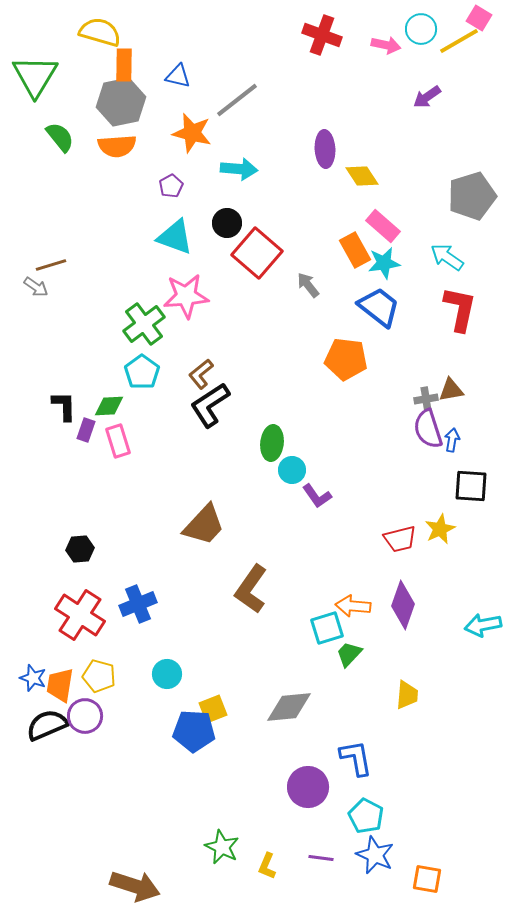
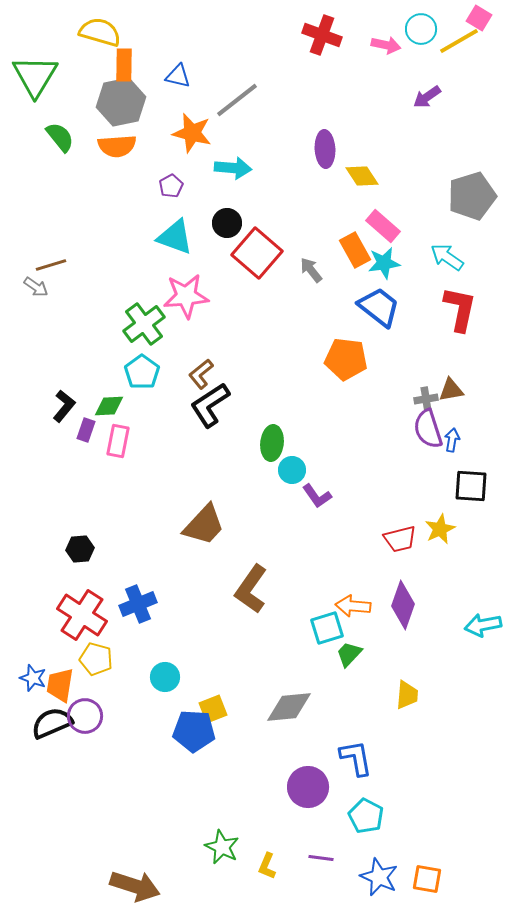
cyan arrow at (239, 169): moved 6 px left, 1 px up
gray arrow at (308, 285): moved 3 px right, 15 px up
black L-shape at (64, 406): rotated 40 degrees clockwise
pink rectangle at (118, 441): rotated 28 degrees clockwise
red cross at (80, 615): moved 2 px right
cyan circle at (167, 674): moved 2 px left, 3 px down
yellow pentagon at (99, 676): moved 3 px left, 17 px up
black semicircle at (47, 725): moved 5 px right, 2 px up
blue star at (375, 855): moved 4 px right, 22 px down
